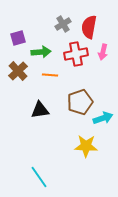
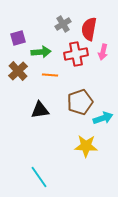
red semicircle: moved 2 px down
